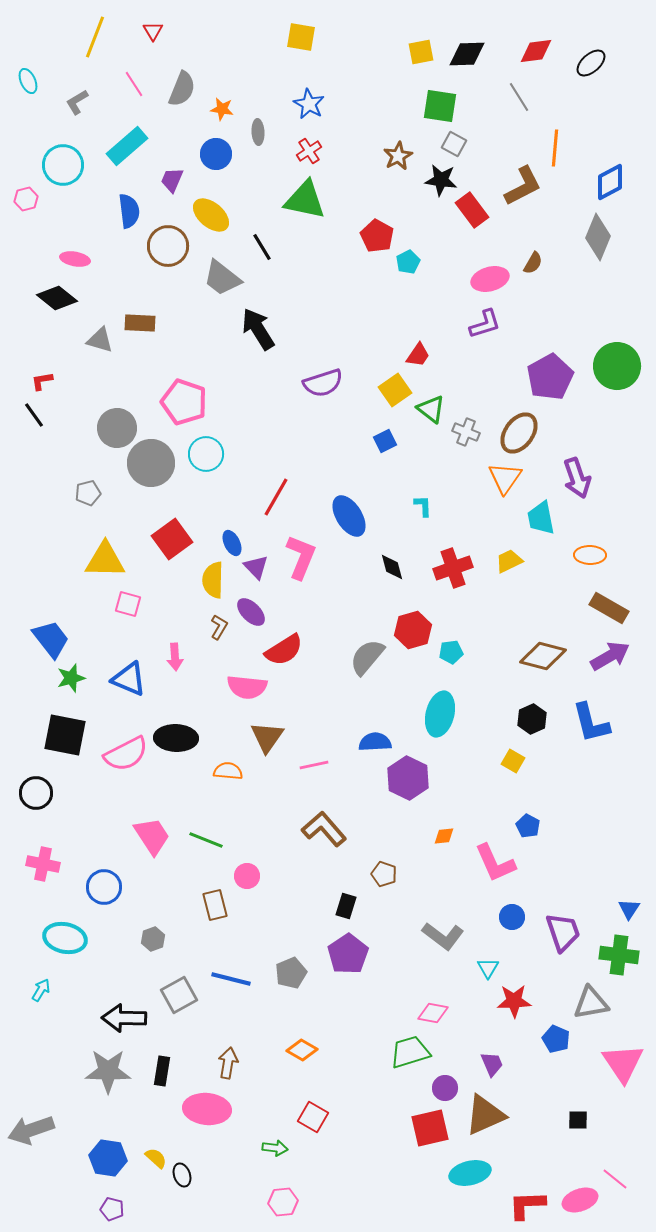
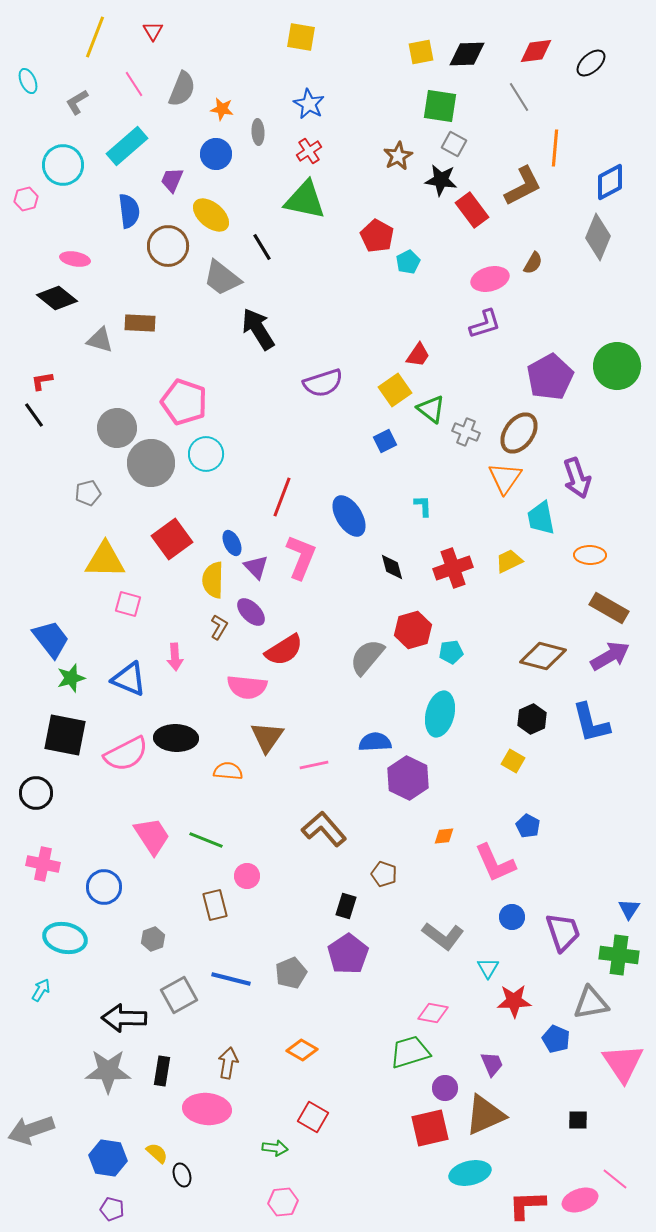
red line at (276, 497): moved 6 px right; rotated 9 degrees counterclockwise
yellow semicircle at (156, 1158): moved 1 px right, 5 px up
